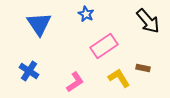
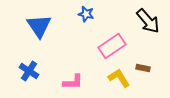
blue star: rotated 14 degrees counterclockwise
blue triangle: moved 2 px down
pink rectangle: moved 8 px right
pink L-shape: moved 2 px left; rotated 35 degrees clockwise
